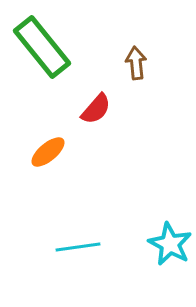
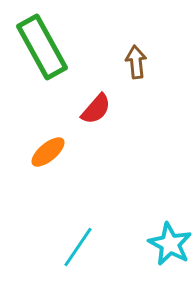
green rectangle: rotated 10 degrees clockwise
brown arrow: moved 1 px up
cyan line: rotated 48 degrees counterclockwise
